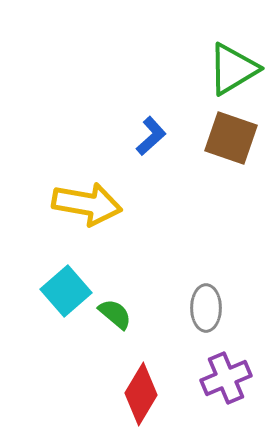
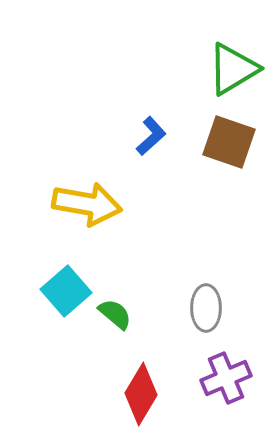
brown square: moved 2 px left, 4 px down
